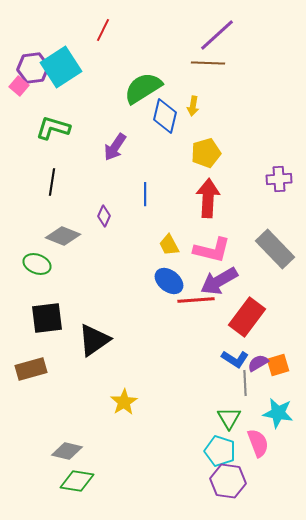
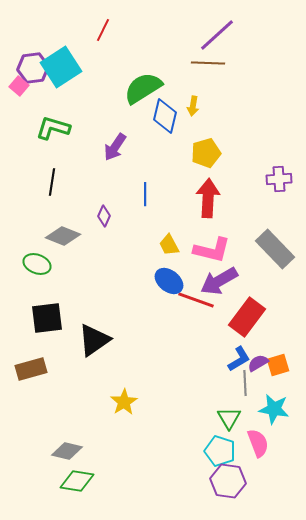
red line at (196, 300): rotated 24 degrees clockwise
blue L-shape at (235, 359): moved 4 px right; rotated 64 degrees counterclockwise
cyan star at (278, 413): moved 4 px left, 4 px up
